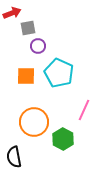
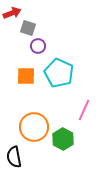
gray square: rotated 28 degrees clockwise
orange circle: moved 5 px down
